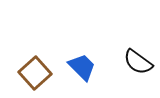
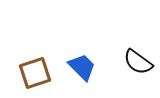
brown square: rotated 24 degrees clockwise
